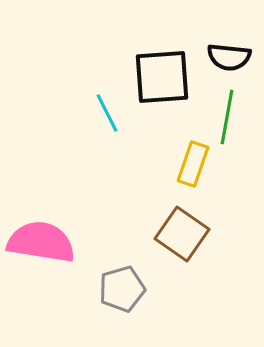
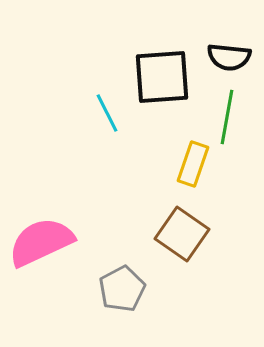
pink semicircle: rotated 34 degrees counterclockwise
gray pentagon: rotated 12 degrees counterclockwise
